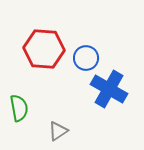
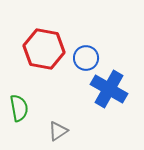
red hexagon: rotated 6 degrees clockwise
